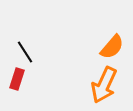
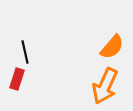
black line: rotated 20 degrees clockwise
orange arrow: moved 1 px right, 1 px down
